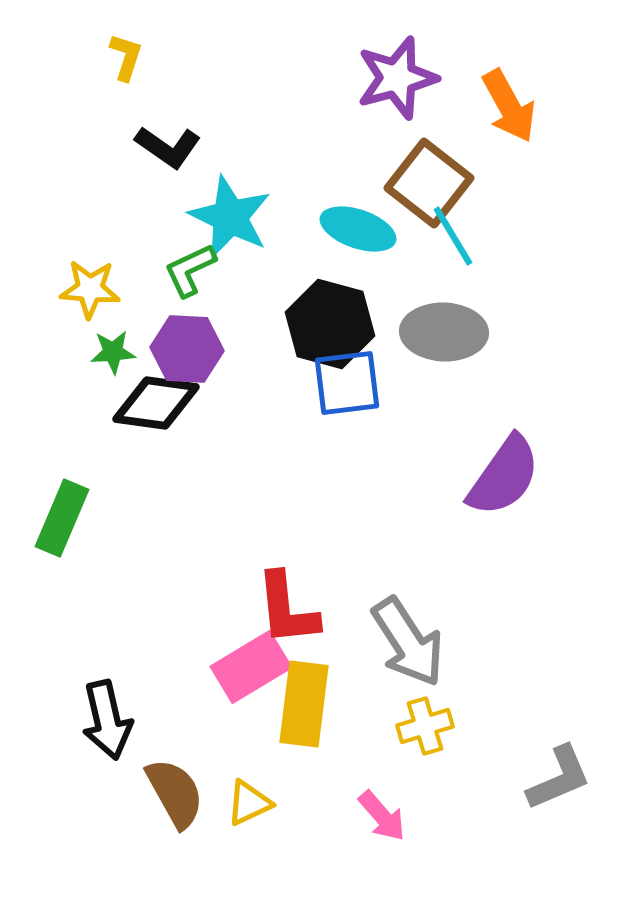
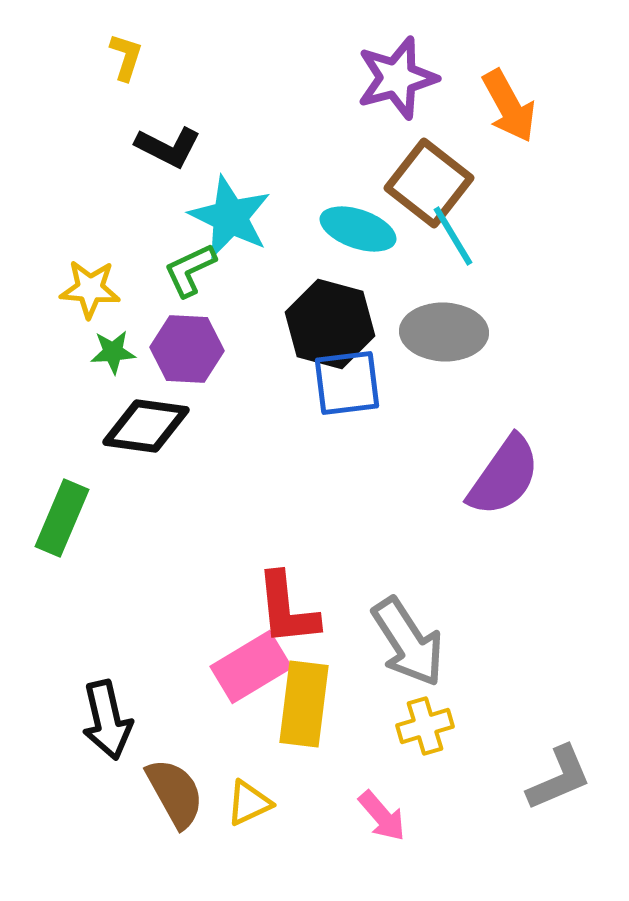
black L-shape: rotated 8 degrees counterclockwise
black diamond: moved 10 px left, 23 px down
